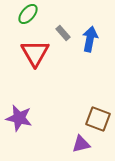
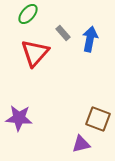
red triangle: rotated 12 degrees clockwise
purple star: rotated 8 degrees counterclockwise
